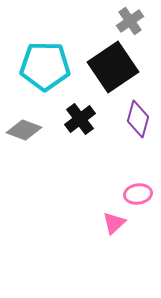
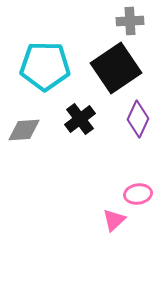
gray cross: rotated 32 degrees clockwise
black square: moved 3 px right, 1 px down
purple diamond: rotated 9 degrees clockwise
gray diamond: rotated 24 degrees counterclockwise
pink triangle: moved 3 px up
